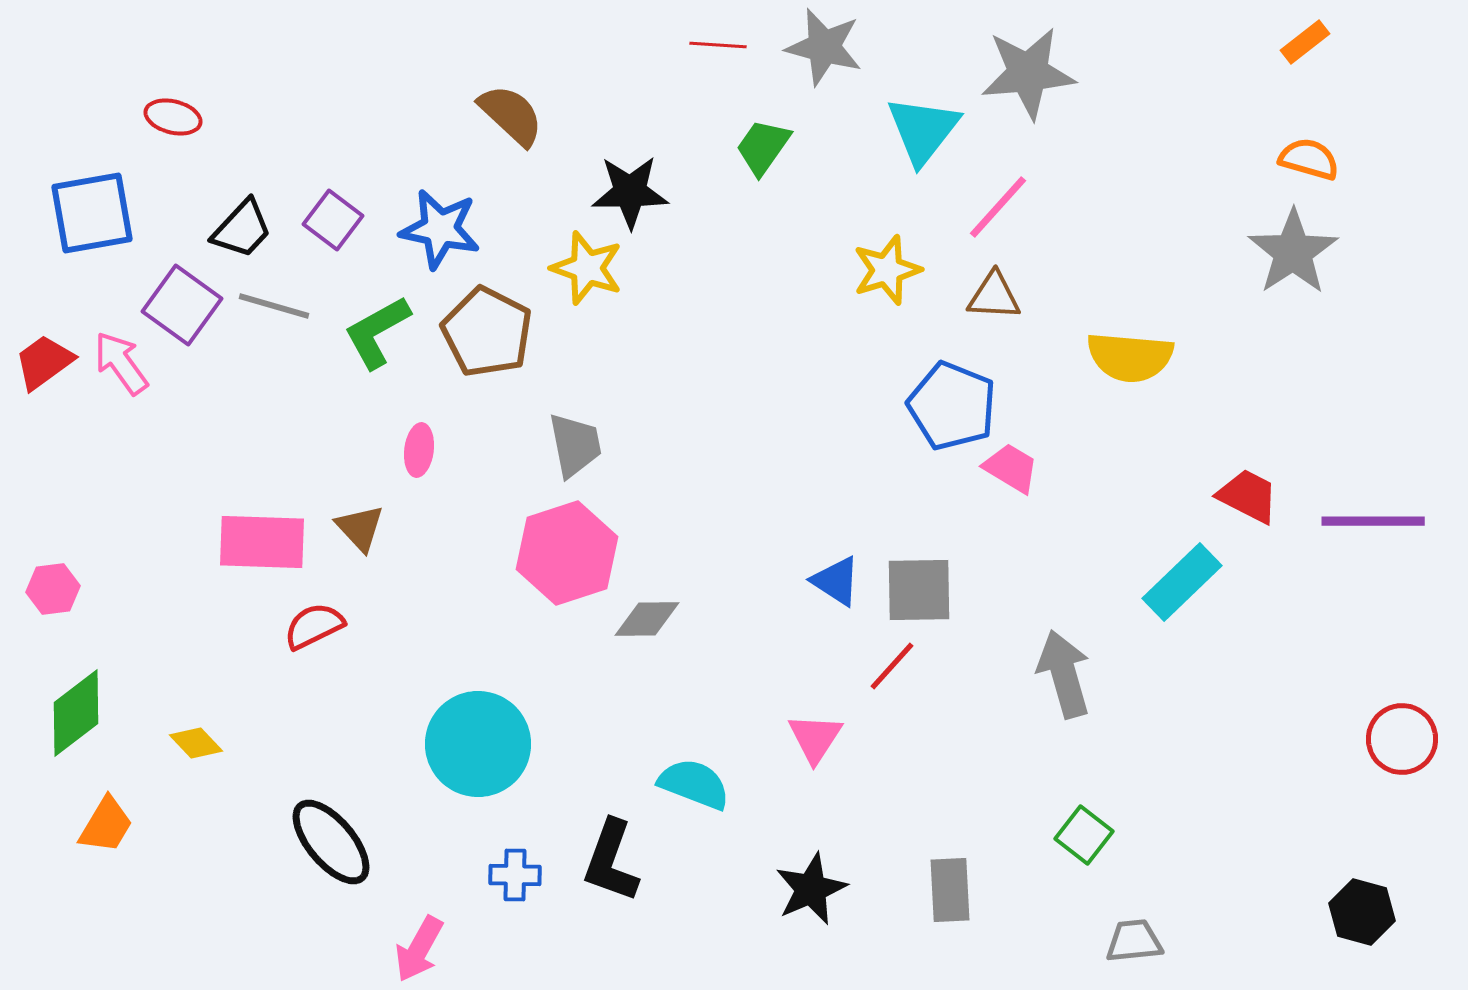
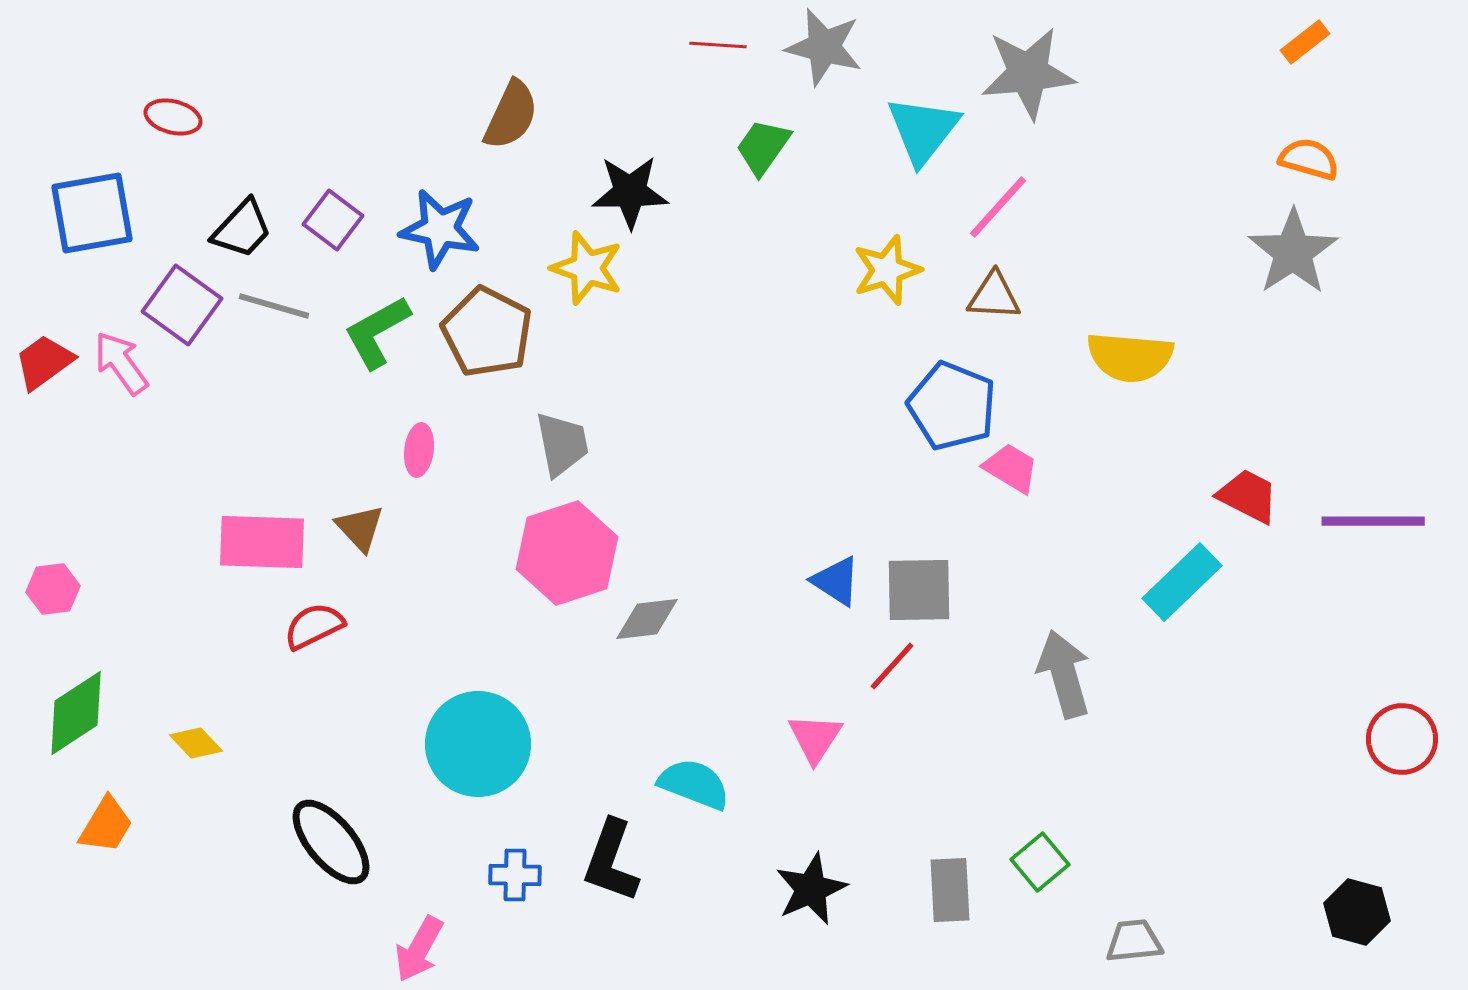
brown semicircle at (511, 115): rotated 72 degrees clockwise
gray trapezoid at (575, 445): moved 13 px left, 1 px up
gray diamond at (647, 619): rotated 6 degrees counterclockwise
green diamond at (76, 713): rotated 4 degrees clockwise
green square at (1084, 835): moved 44 px left, 27 px down; rotated 12 degrees clockwise
black hexagon at (1362, 912): moved 5 px left
